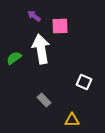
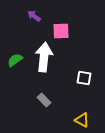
pink square: moved 1 px right, 5 px down
white arrow: moved 3 px right, 8 px down; rotated 16 degrees clockwise
green semicircle: moved 1 px right, 2 px down
white square: moved 4 px up; rotated 14 degrees counterclockwise
yellow triangle: moved 10 px right; rotated 28 degrees clockwise
